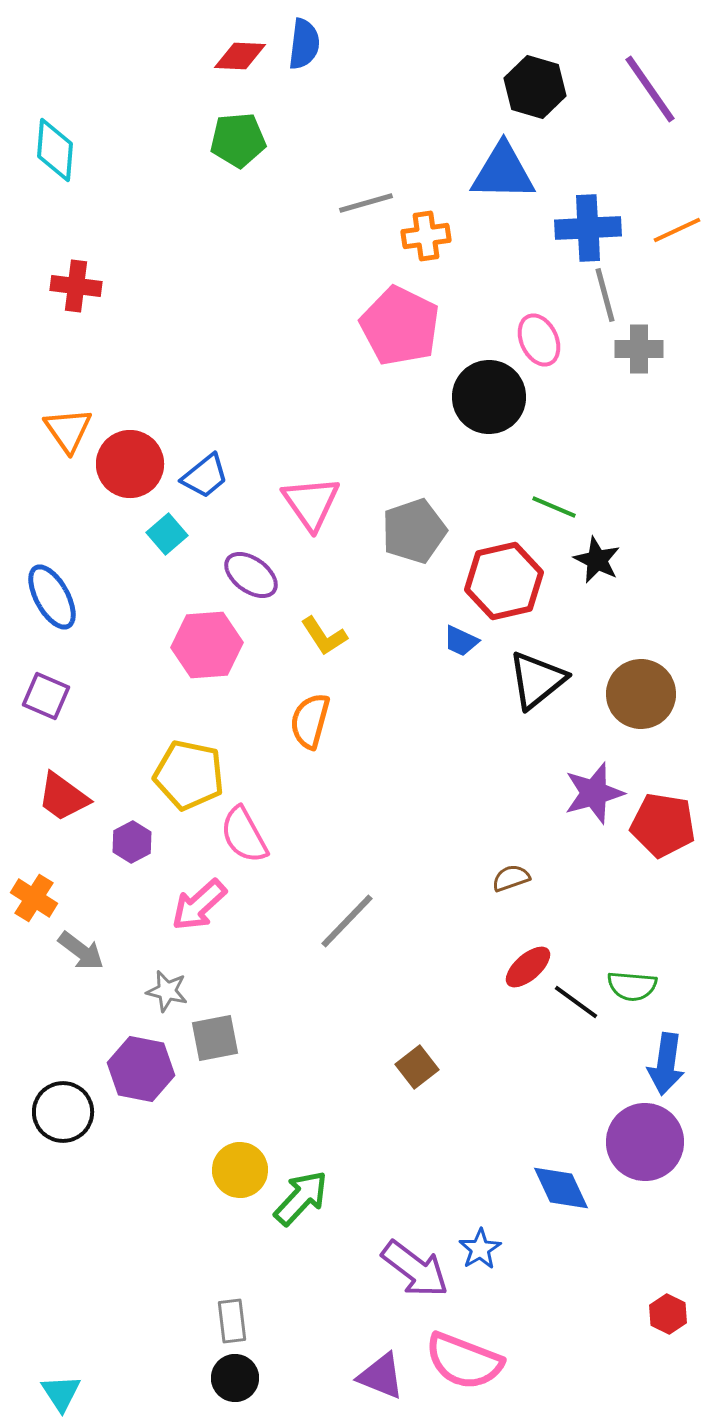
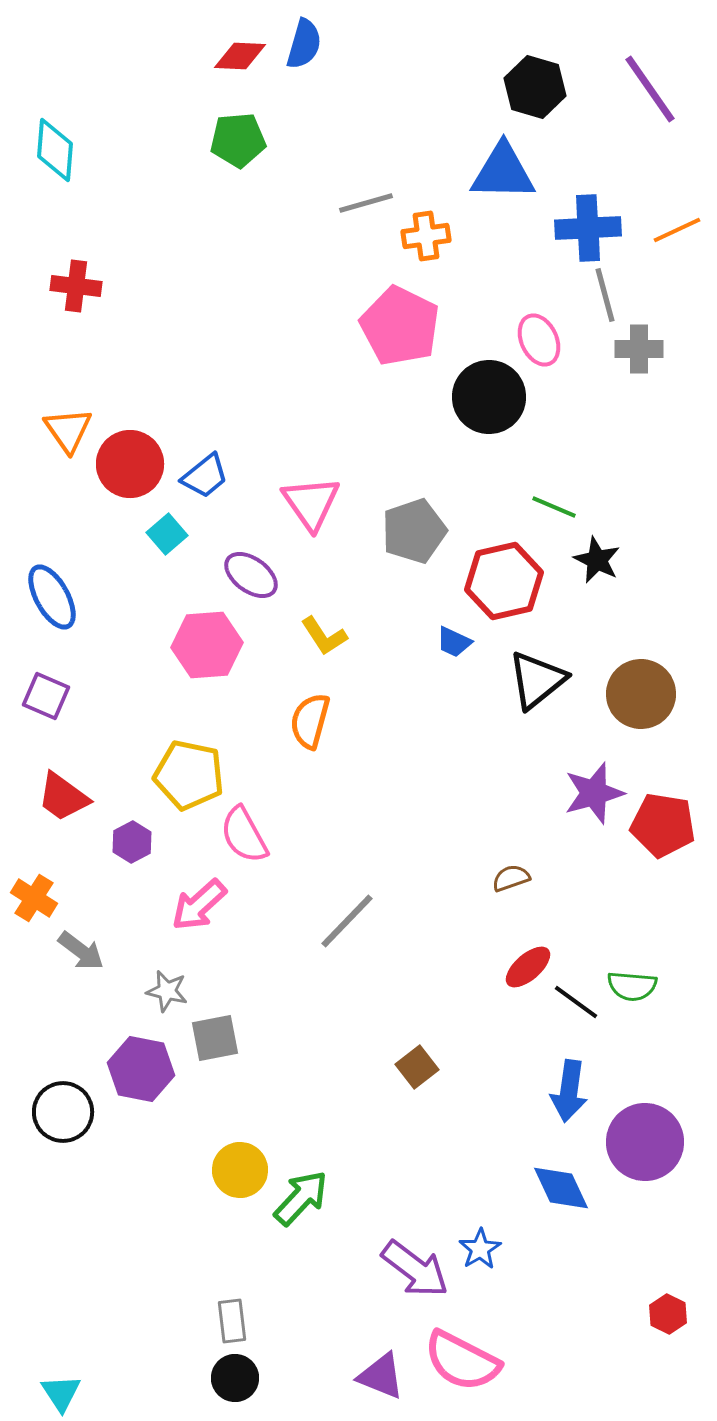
blue semicircle at (304, 44): rotated 9 degrees clockwise
blue trapezoid at (461, 641): moved 7 px left, 1 px down
blue arrow at (666, 1064): moved 97 px left, 27 px down
pink semicircle at (464, 1361): moved 2 px left; rotated 6 degrees clockwise
